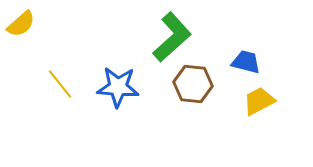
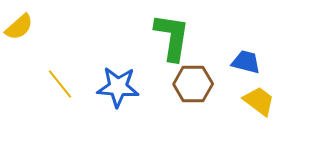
yellow semicircle: moved 2 px left, 3 px down
green L-shape: rotated 39 degrees counterclockwise
brown hexagon: rotated 6 degrees counterclockwise
yellow trapezoid: rotated 64 degrees clockwise
